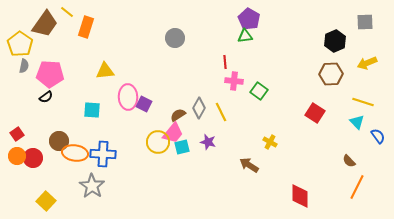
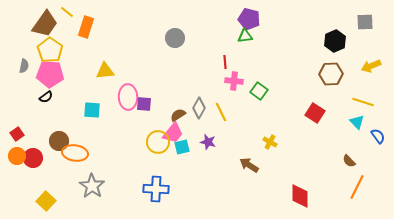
purple pentagon at (249, 19): rotated 15 degrees counterclockwise
yellow pentagon at (20, 44): moved 30 px right, 6 px down
yellow arrow at (367, 63): moved 4 px right, 3 px down
purple square at (144, 104): rotated 21 degrees counterclockwise
blue cross at (103, 154): moved 53 px right, 35 px down
